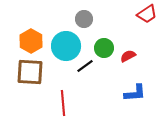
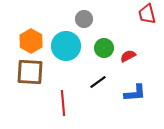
red trapezoid: rotated 110 degrees clockwise
black line: moved 13 px right, 16 px down
